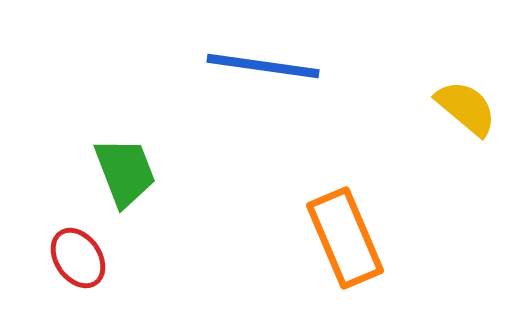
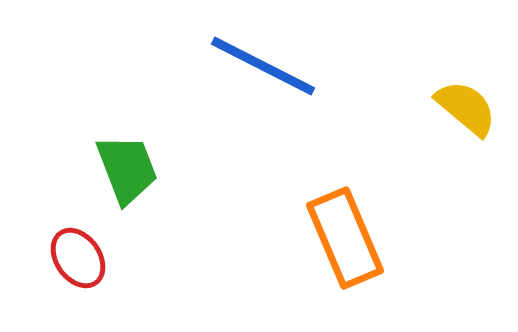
blue line: rotated 19 degrees clockwise
green trapezoid: moved 2 px right, 3 px up
